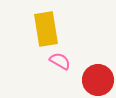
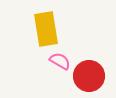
red circle: moved 9 px left, 4 px up
